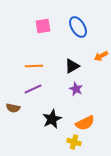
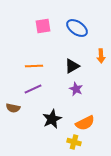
blue ellipse: moved 1 px left, 1 px down; rotated 25 degrees counterclockwise
orange arrow: rotated 64 degrees counterclockwise
